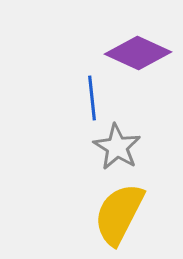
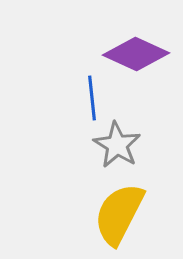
purple diamond: moved 2 px left, 1 px down
gray star: moved 2 px up
